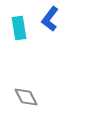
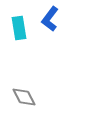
gray diamond: moved 2 px left
